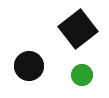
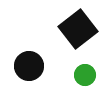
green circle: moved 3 px right
